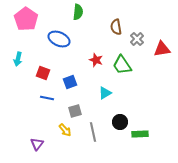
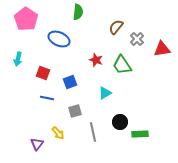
brown semicircle: rotated 49 degrees clockwise
yellow arrow: moved 7 px left, 3 px down
